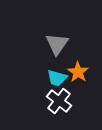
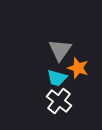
gray triangle: moved 3 px right, 6 px down
orange star: moved 4 px up; rotated 15 degrees counterclockwise
